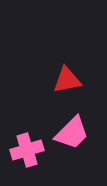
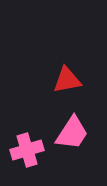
pink trapezoid: rotated 12 degrees counterclockwise
